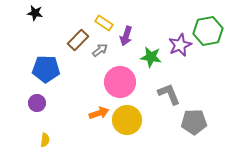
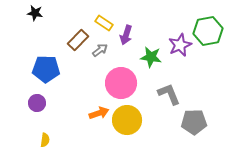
purple arrow: moved 1 px up
pink circle: moved 1 px right, 1 px down
